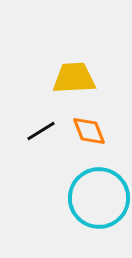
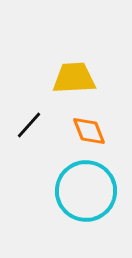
black line: moved 12 px left, 6 px up; rotated 16 degrees counterclockwise
cyan circle: moved 13 px left, 7 px up
